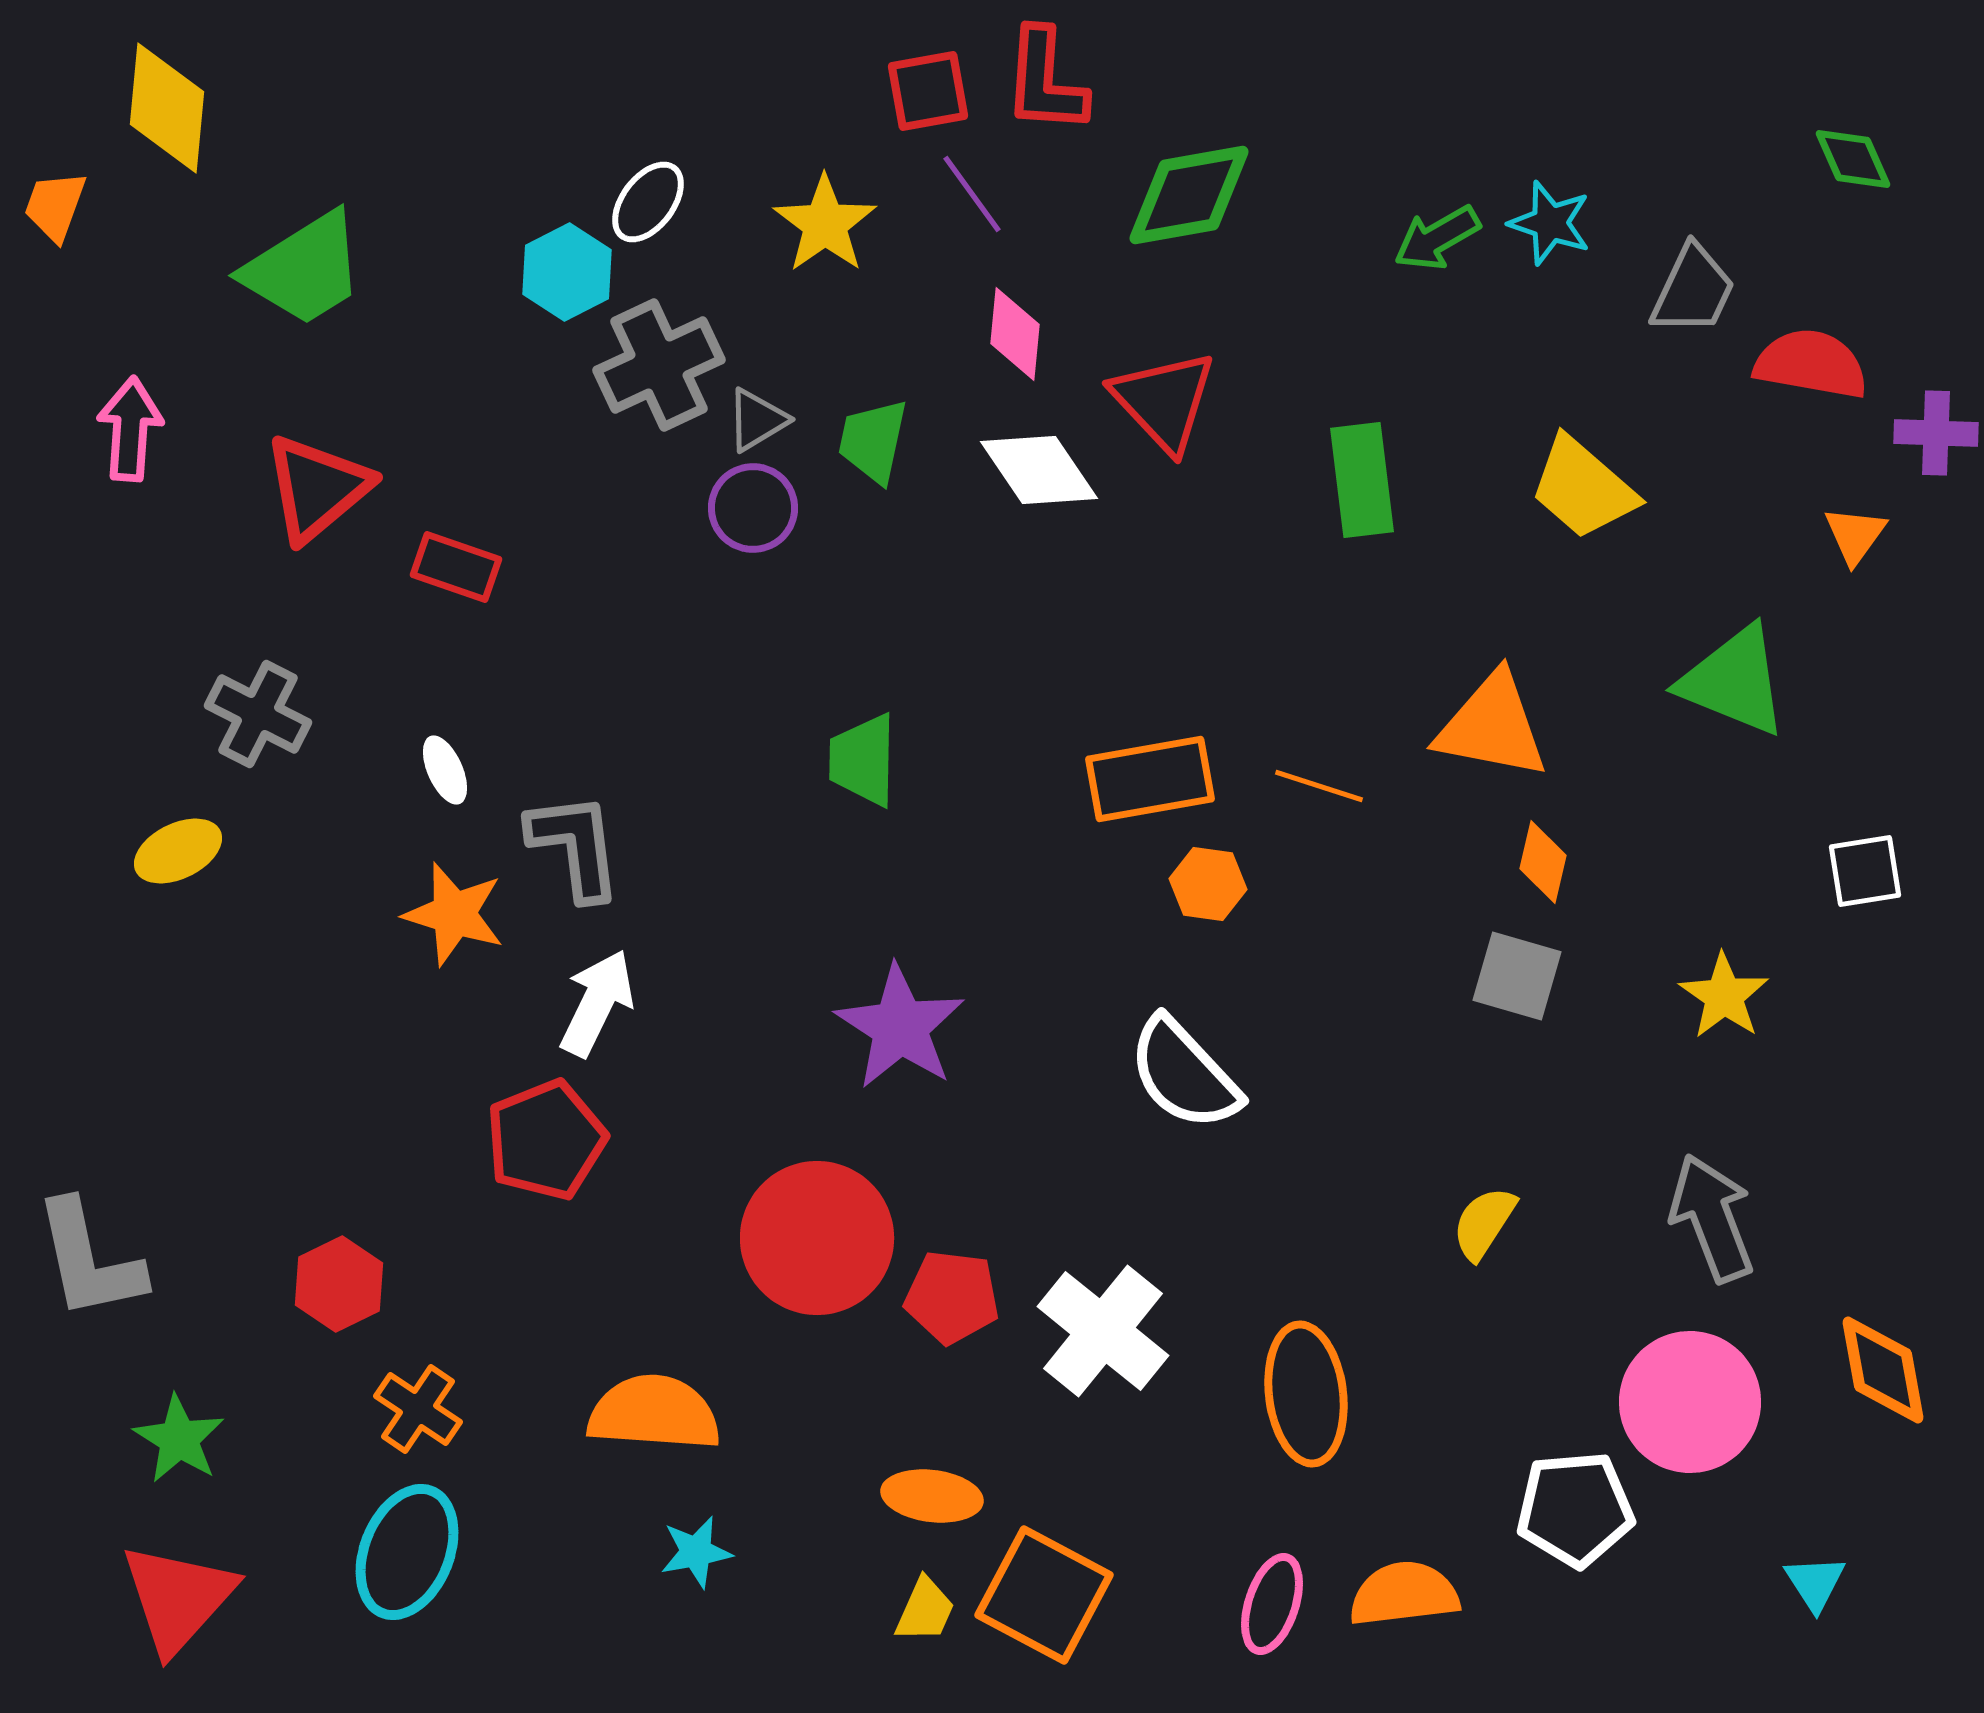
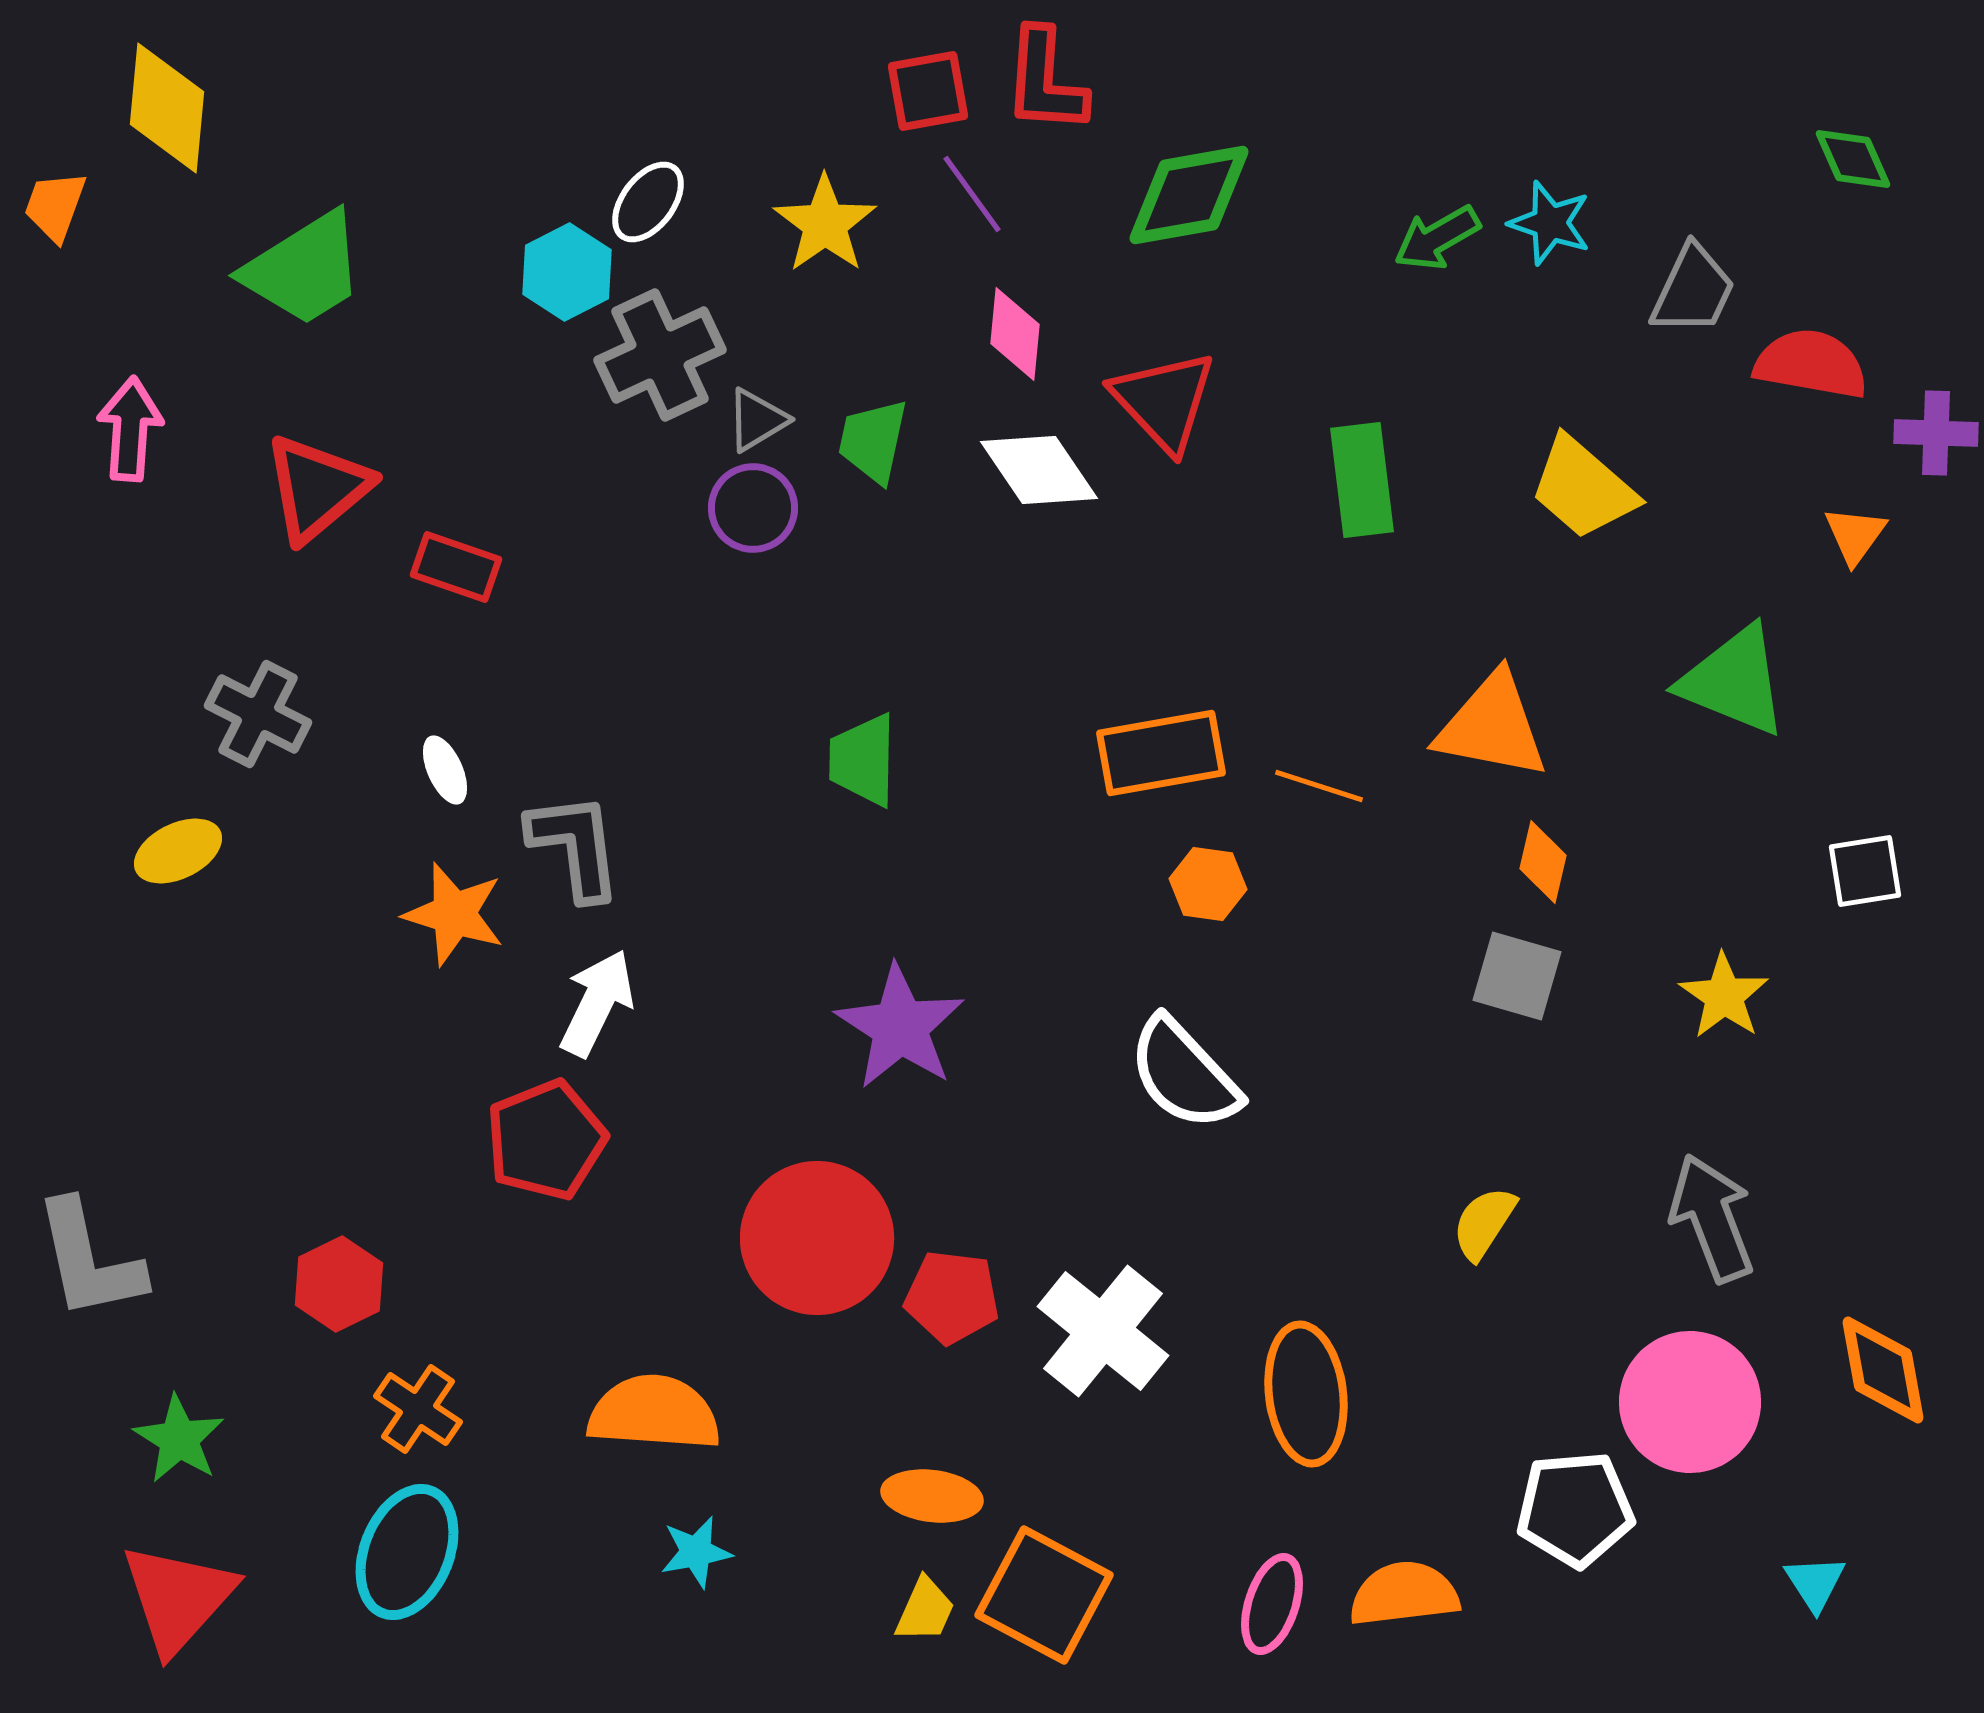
gray cross at (659, 365): moved 1 px right, 10 px up
orange rectangle at (1150, 779): moved 11 px right, 26 px up
